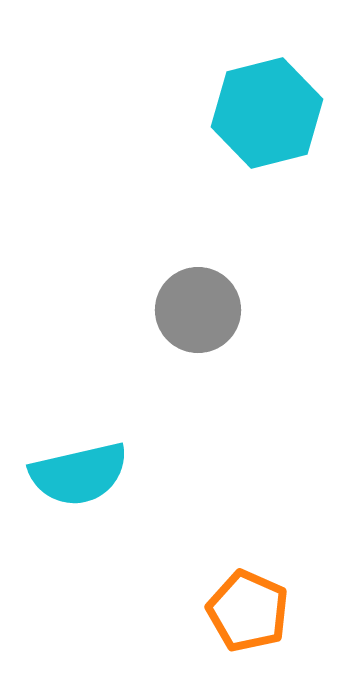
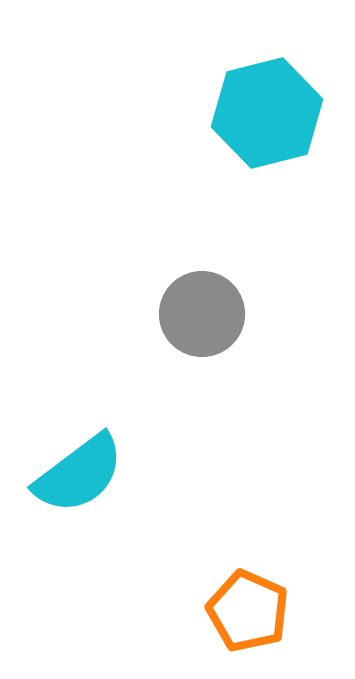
gray circle: moved 4 px right, 4 px down
cyan semicircle: rotated 24 degrees counterclockwise
